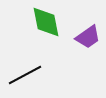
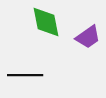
black line: rotated 28 degrees clockwise
